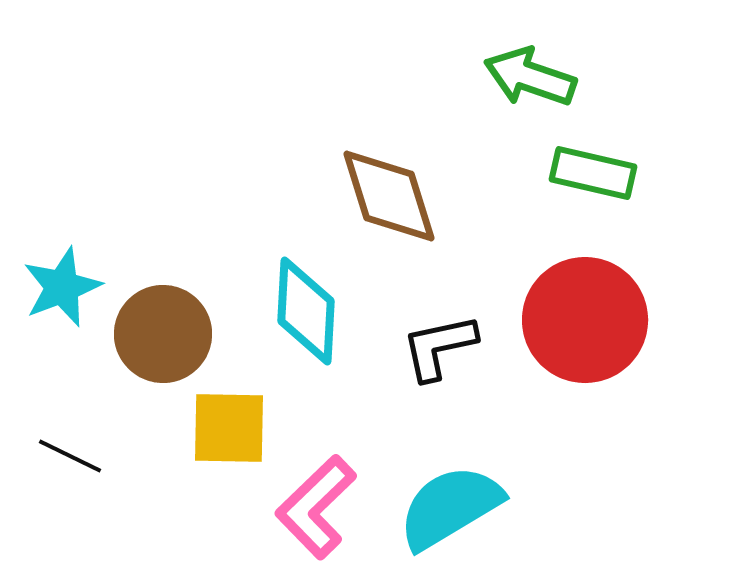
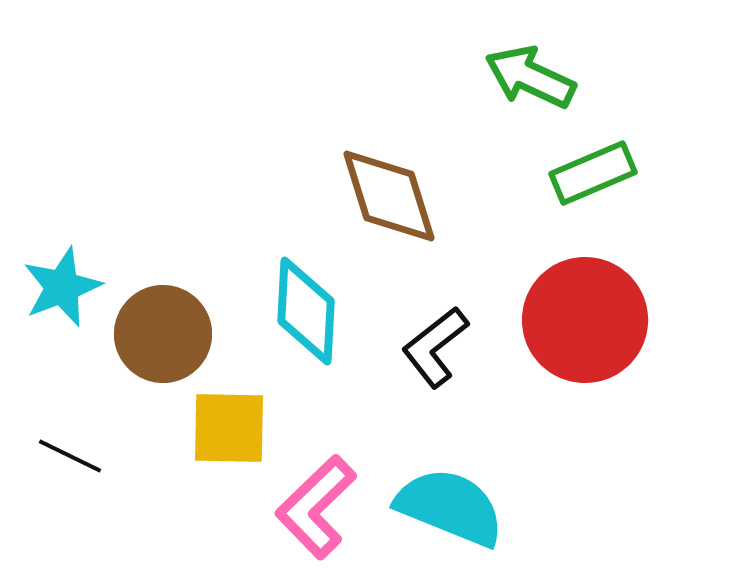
green arrow: rotated 6 degrees clockwise
green rectangle: rotated 36 degrees counterclockwise
black L-shape: moved 4 px left; rotated 26 degrees counterclockwise
cyan semicircle: rotated 53 degrees clockwise
